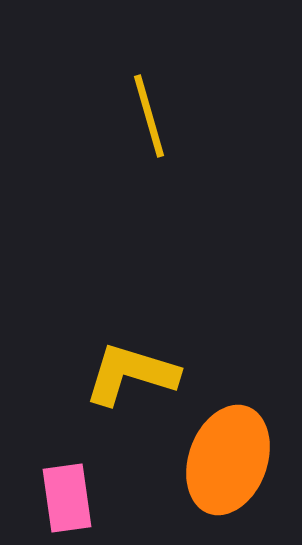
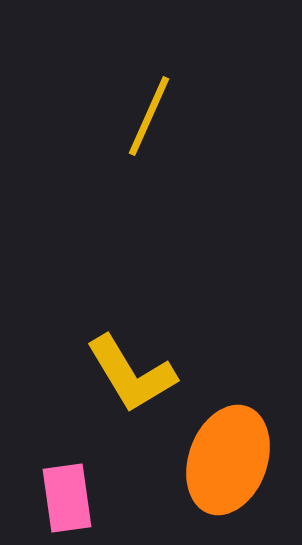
yellow line: rotated 40 degrees clockwise
yellow L-shape: rotated 138 degrees counterclockwise
